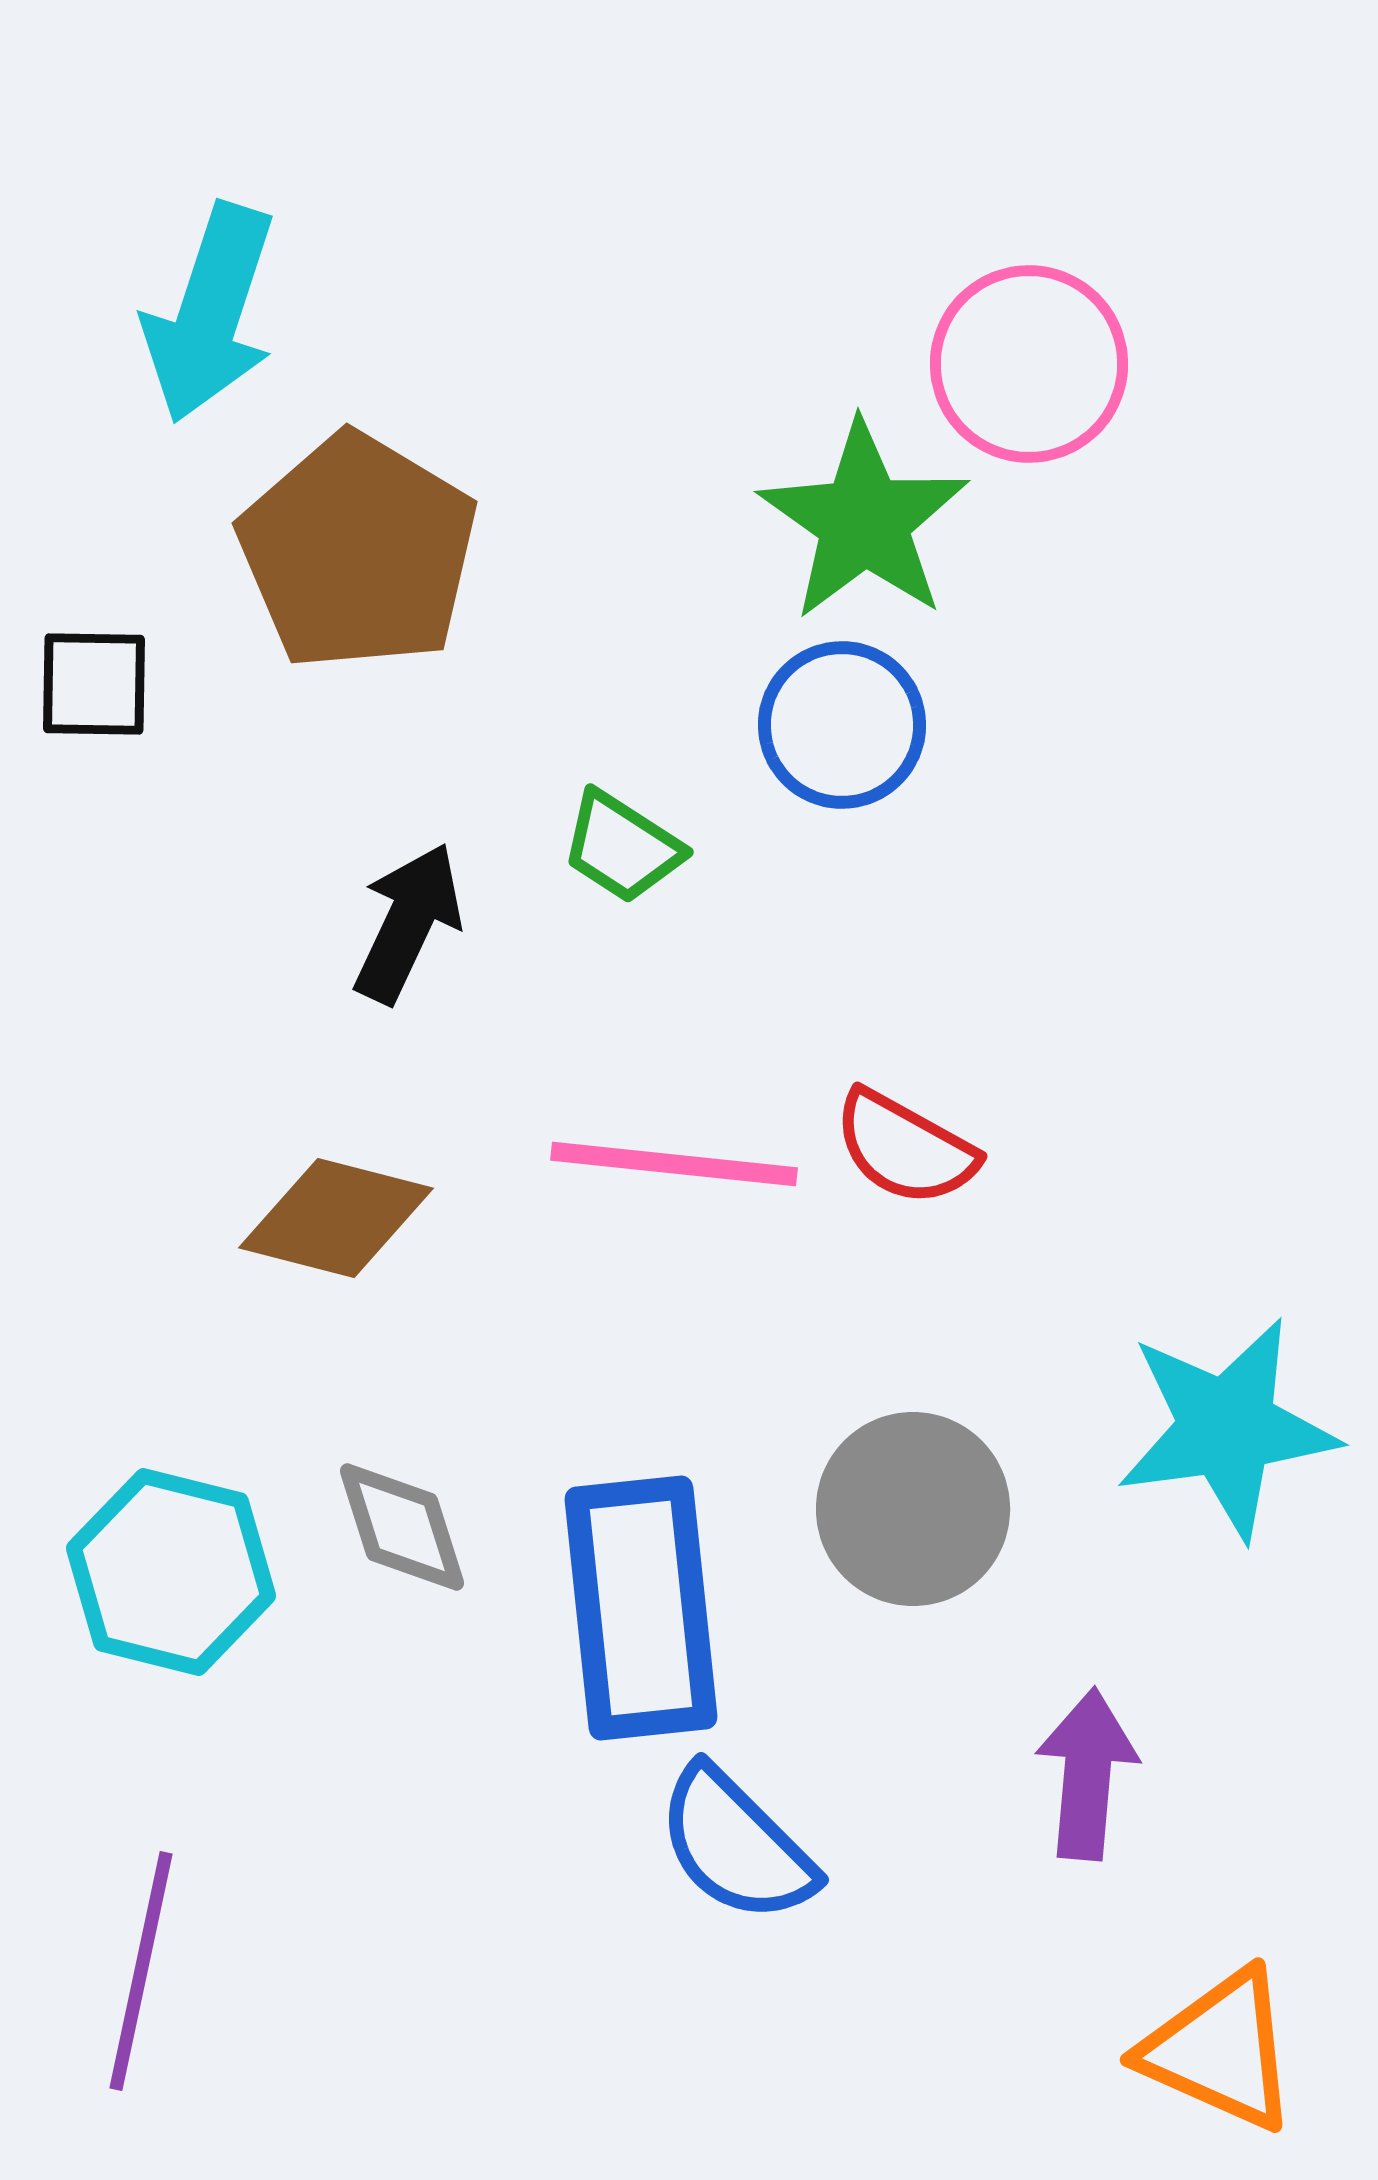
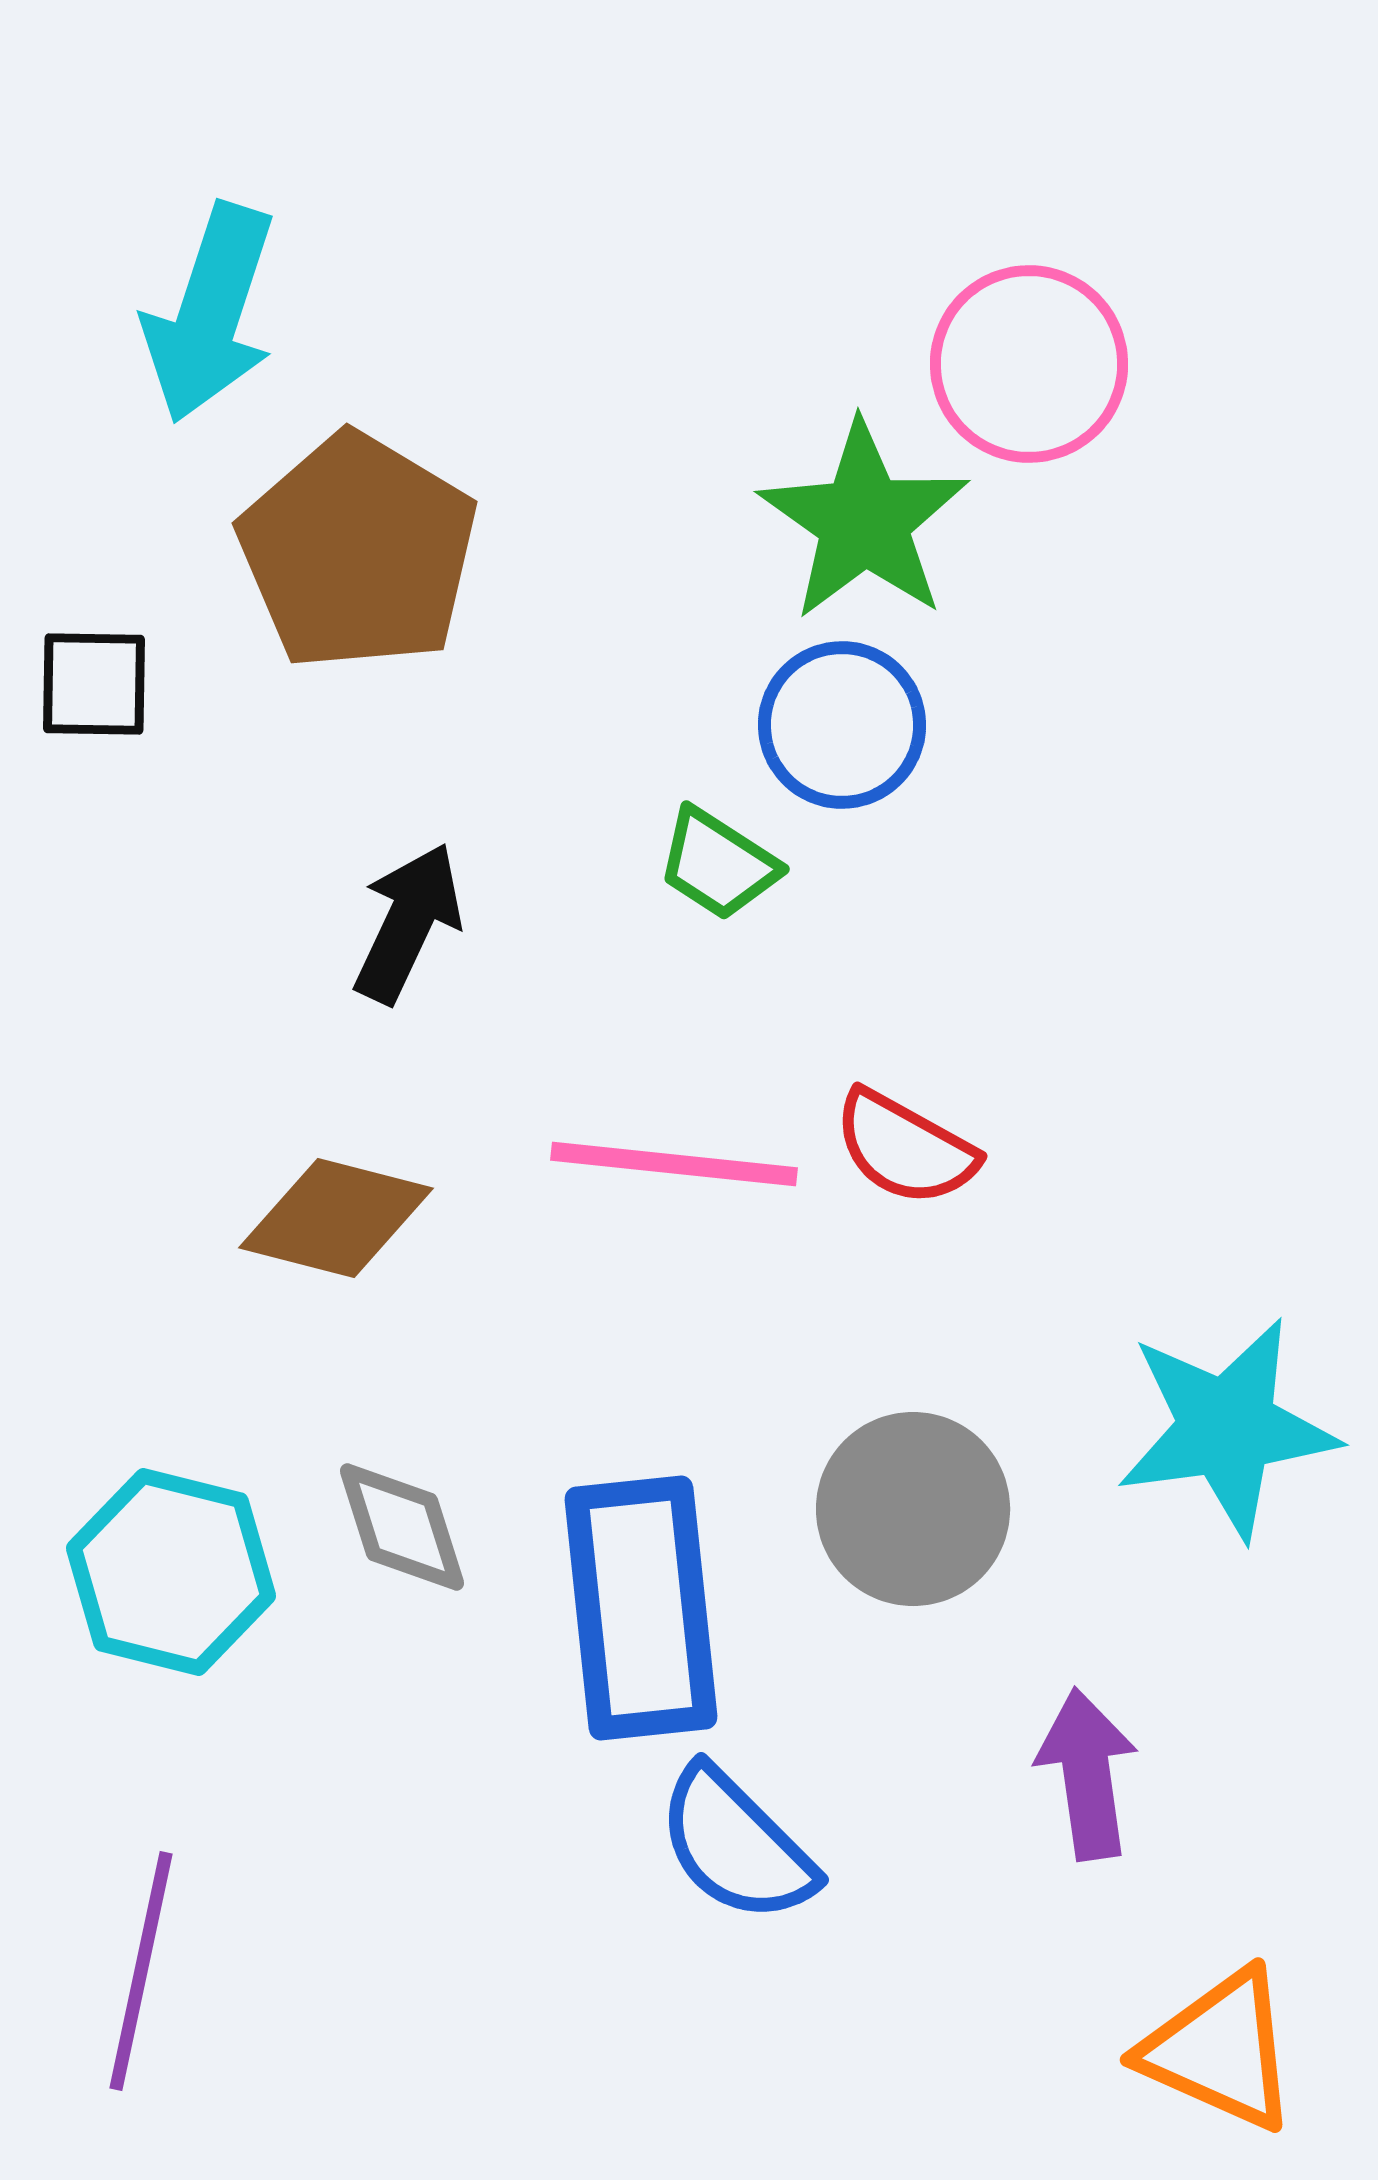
green trapezoid: moved 96 px right, 17 px down
purple arrow: rotated 13 degrees counterclockwise
